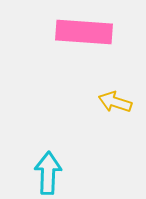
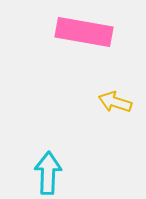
pink rectangle: rotated 6 degrees clockwise
